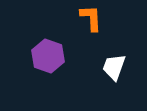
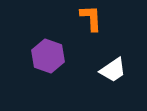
white trapezoid: moved 1 px left, 3 px down; rotated 144 degrees counterclockwise
